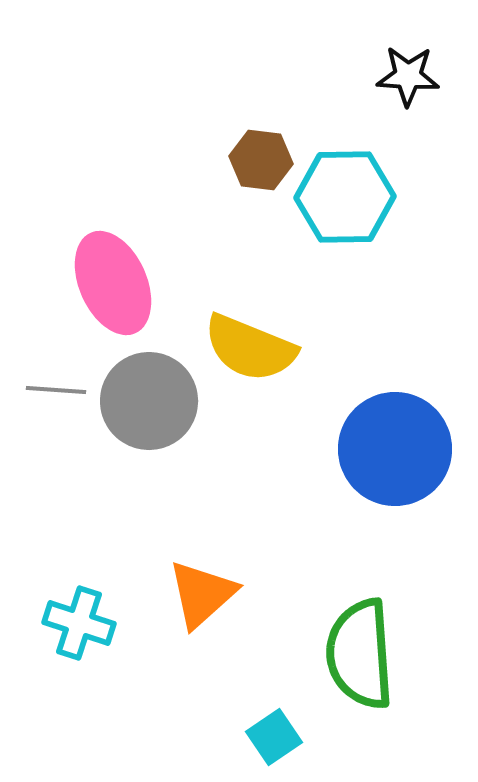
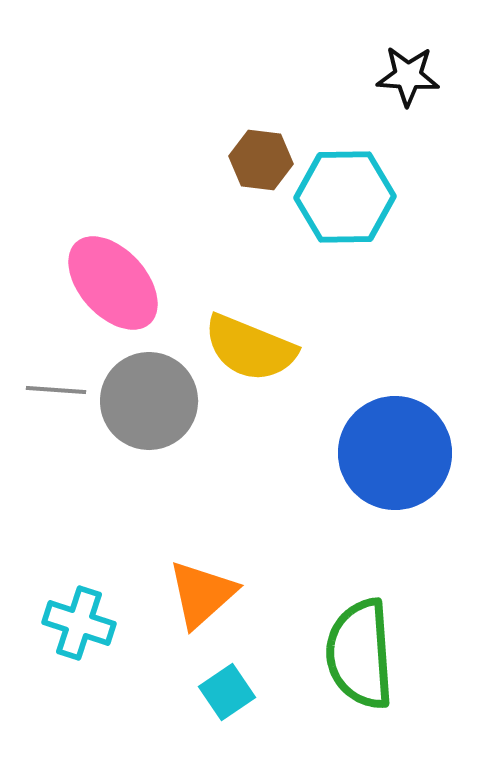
pink ellipse: rotated 18 degrees counterclockwise
blue circle: moved 4 px down
cyan square: moved 47 px left, 45 px up
